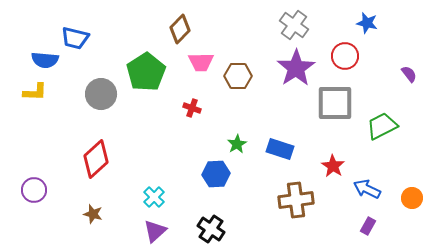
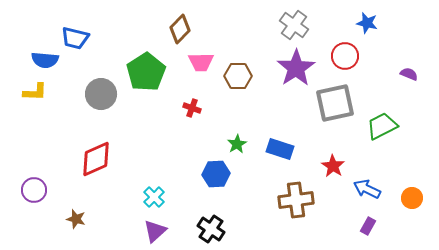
purple semicircle: rotated 30 degrees counterclockwise
gray square: rotated 12 degrees counterclockwise
red diamond: rotated 18 degrees clockwise
brown star: moved 17 px left, 5 px down
